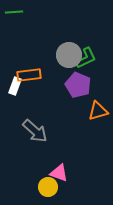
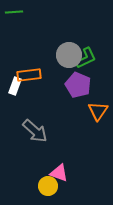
orange triangle: rotated 40 degrees counterclockwise
yellow circle: moved 1 px up
